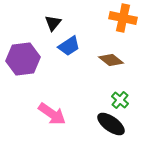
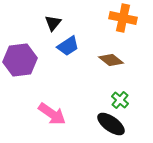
blue trapezoid: moved 1 px left
purple hexagon: moved 3 px left, 1 px down
